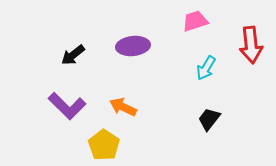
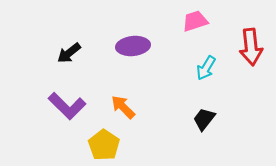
red arrow: moved 2 px down
black arrow: moved 4 px left, 2 px up
orange arrow: rotated 20 degrees clockwise
black trapezoid: moved 5 px left
